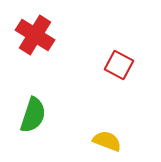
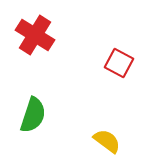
red square: moved 2 px up
yellow semicircle: rotated 16 degrees clockwise
